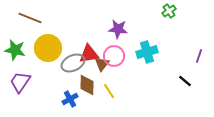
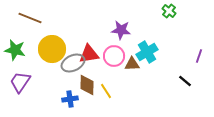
green cross: rotated 16 degrees counterclockwise
purple star: moved 3 px right, 1 px down
yellow circle: moved 4 px right, 1 px down
cyan cross: rotated 15 degrees counterclockwise
brown triangle: moved 30 px right; rotated 49 degrees clockwise
yellow line: moved 3 px left
blue cross: rotated 21 degrees clockwise
